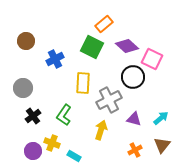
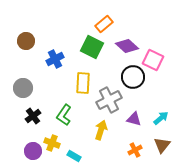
pink square: moved 1 px right, 1 px down
